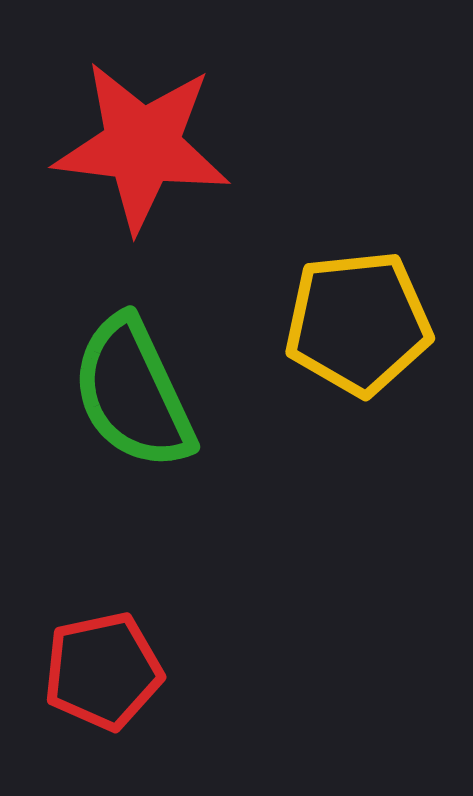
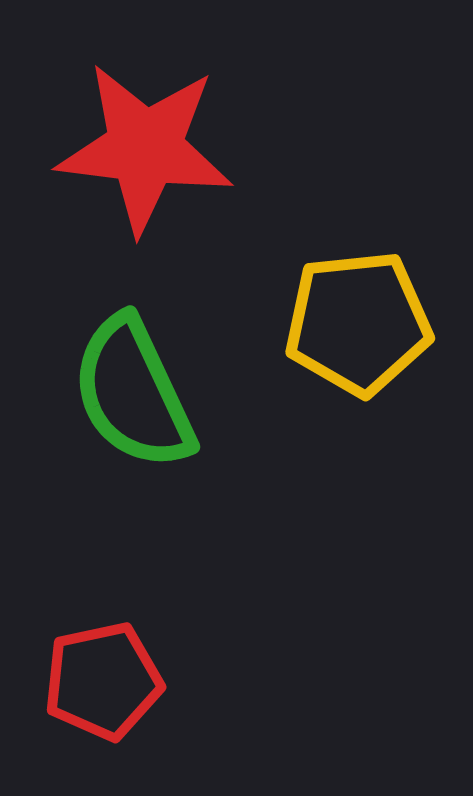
red star: moved 3 px right, 2 px down
red pentagon: moved 10 px down
